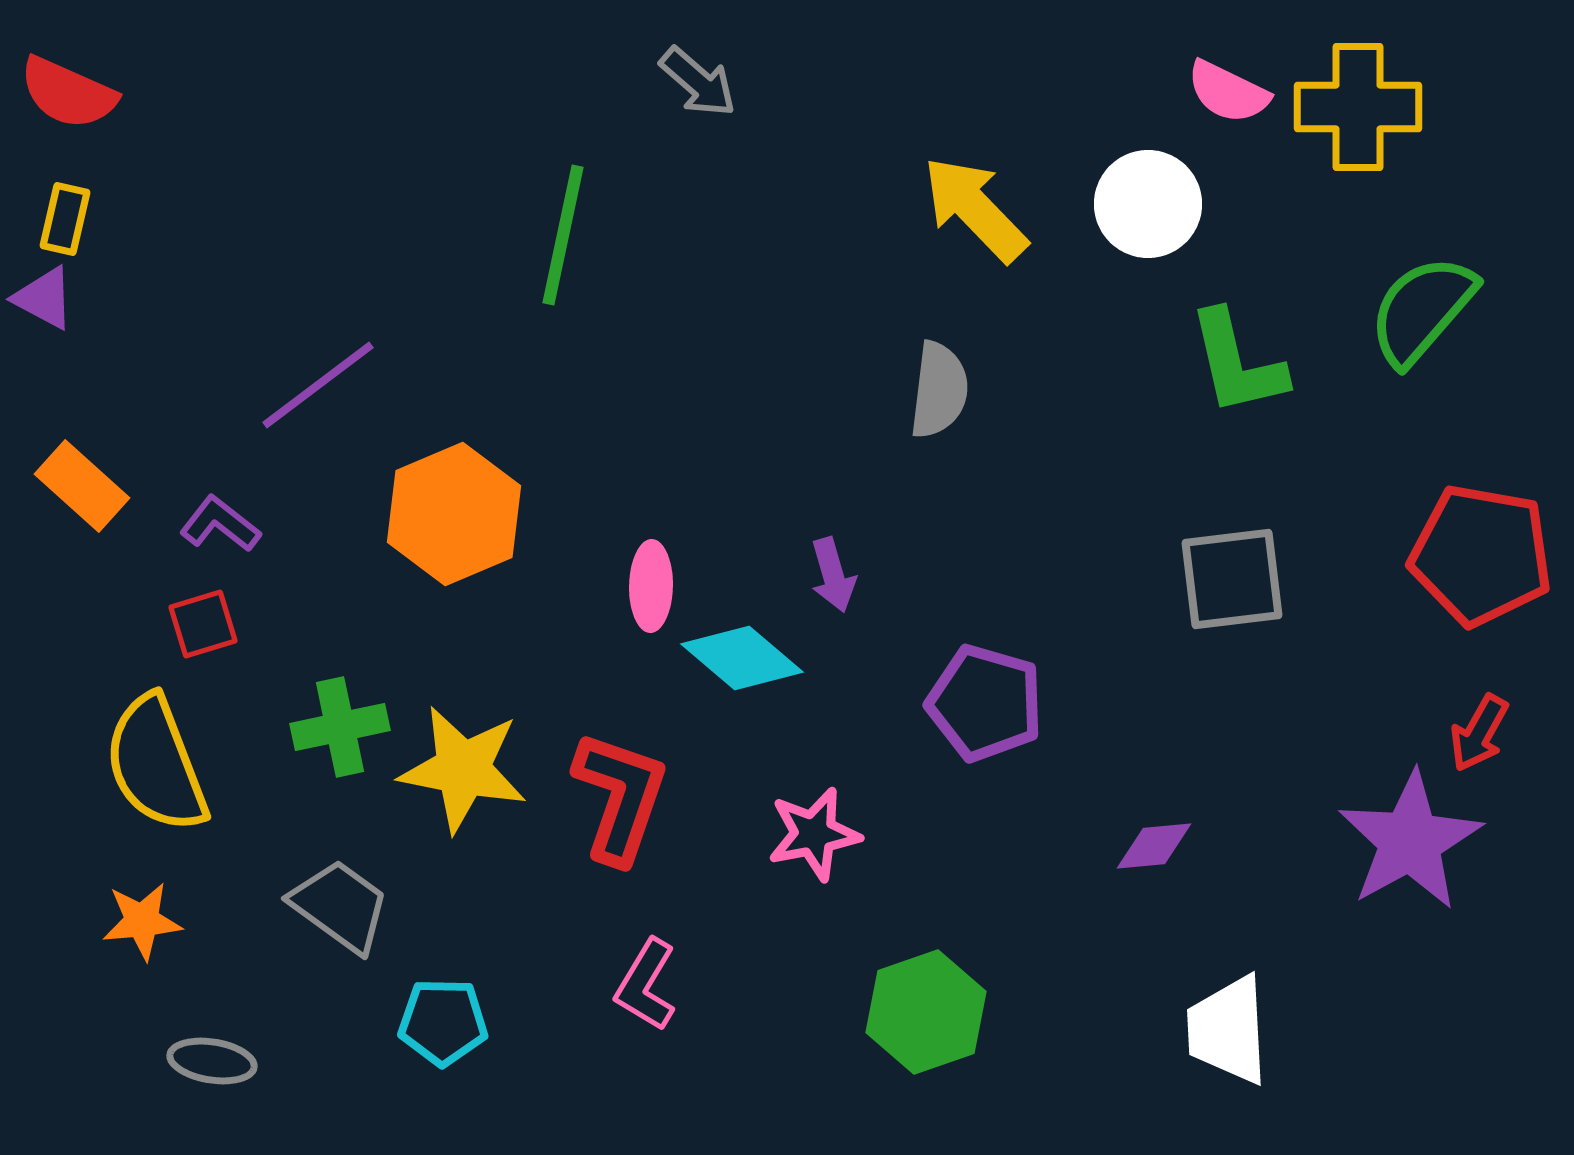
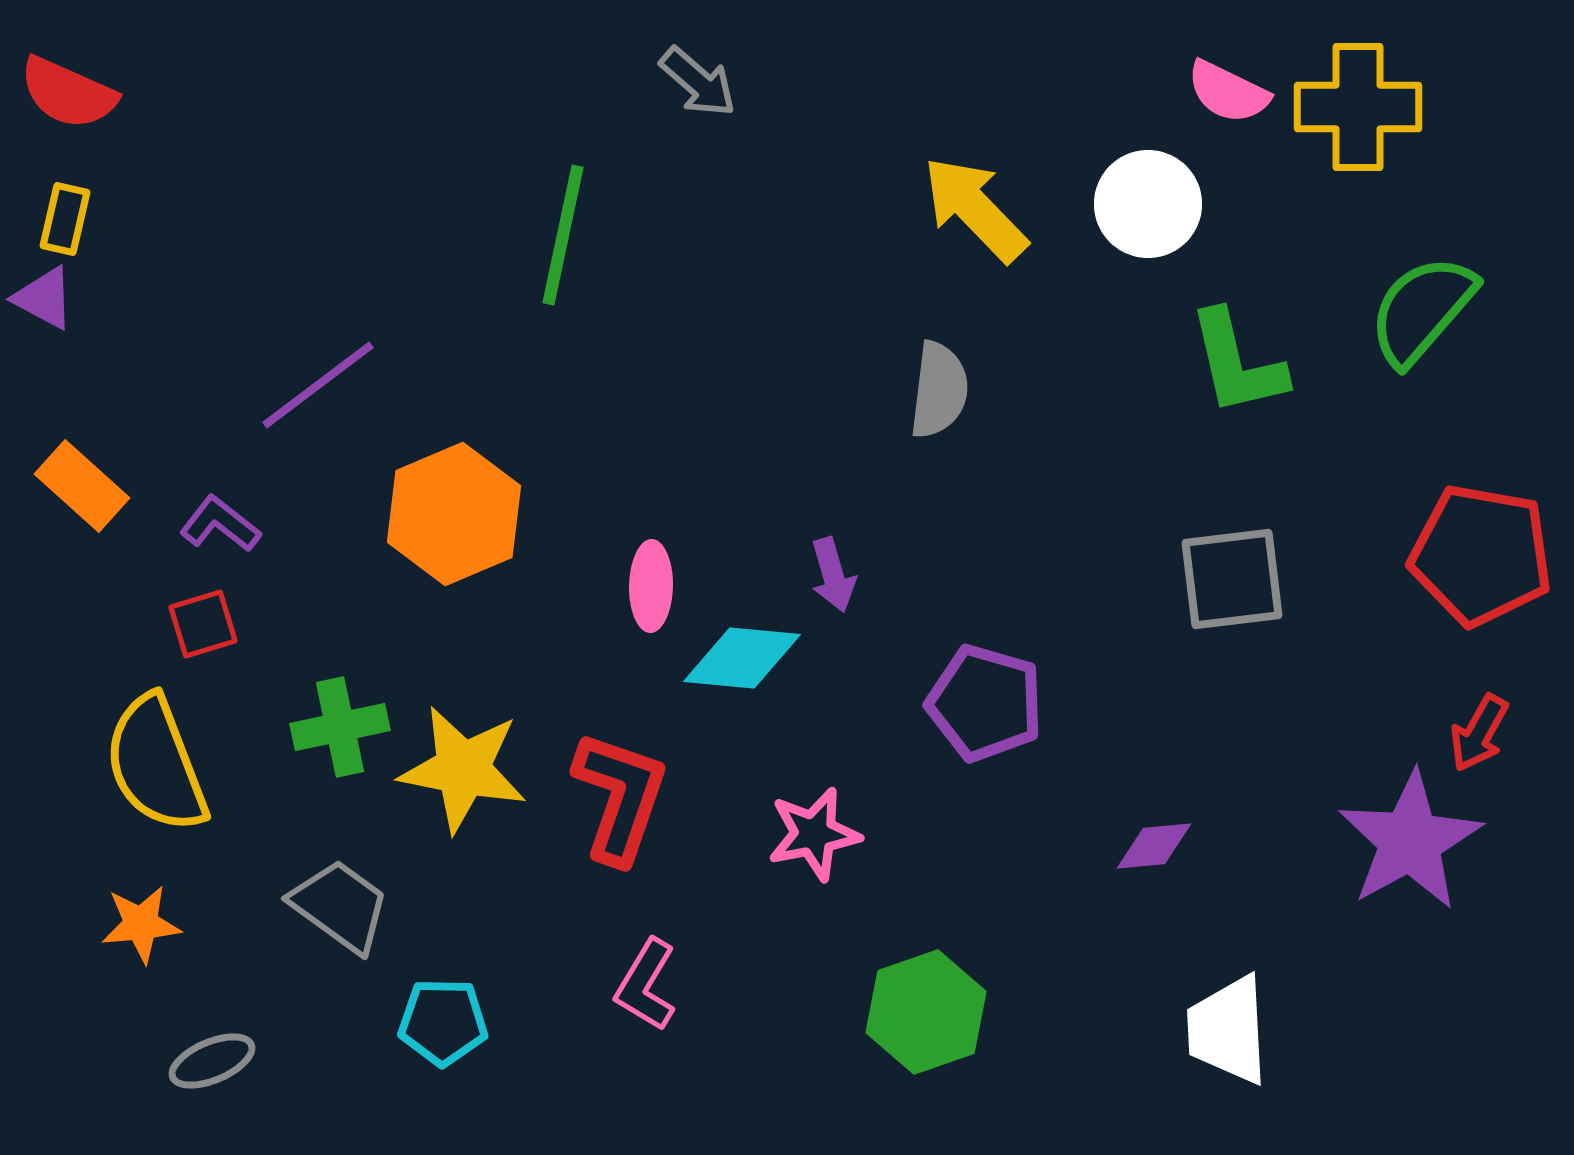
cyan diamond: rotated 35 degrees counterclockwise
orange star: moved 1 px left, 3 px down
gray ellipse: rotated 32 degrees counterclockwise
